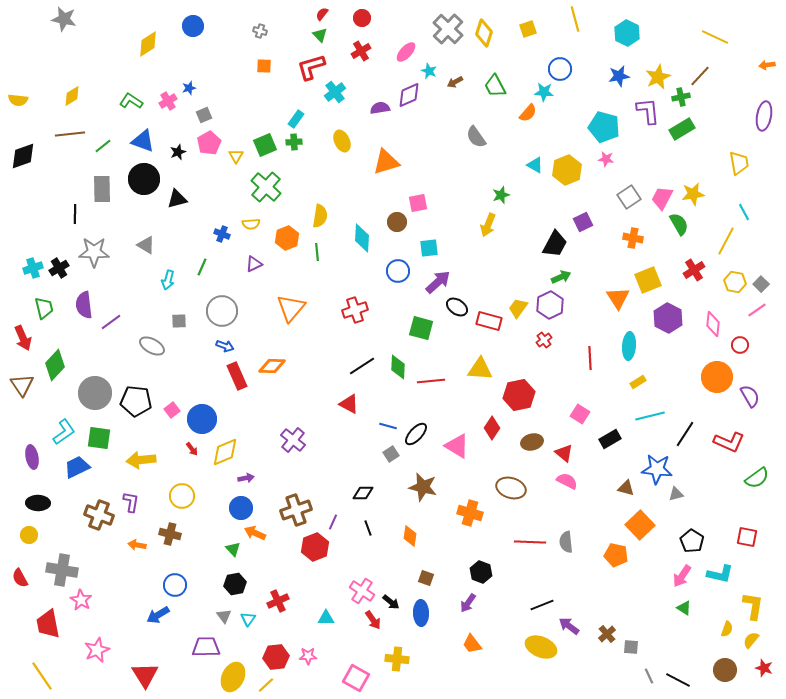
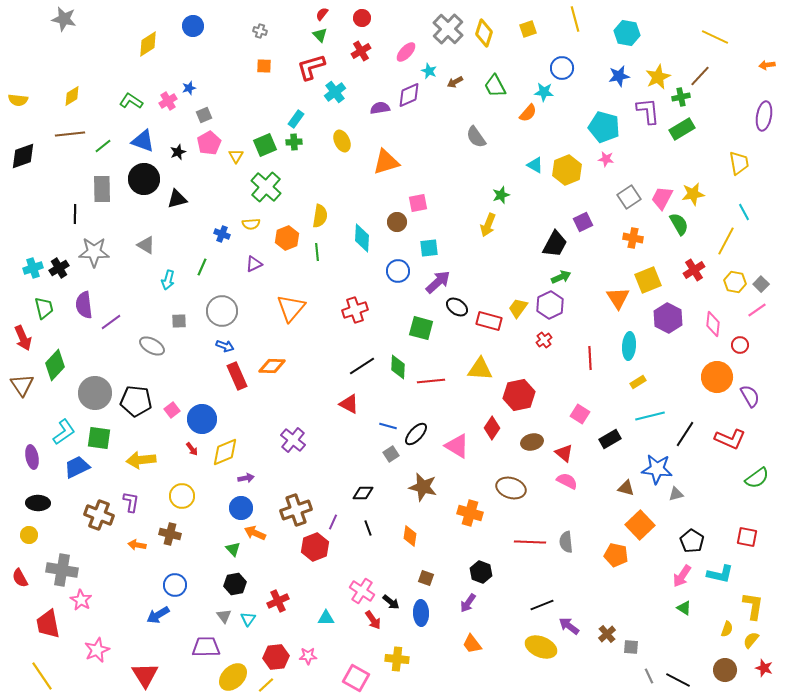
cyan hexagon at (627, 33): rotated 15 degrees counterclockwise
blue circle at (560, 69): moved 2 px right, 1 px up
red L-shape at (729, 442): moved 1 px right, 3 px up
yellow ellipse at (233, 677): rotated 20 degrees clockwise
